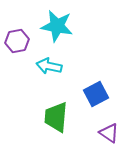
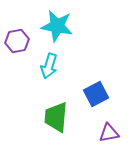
cyan arrow: rotated 85 degrees counterclockwise
purple triangle: rotated 45 degrees counterclockwise
